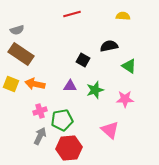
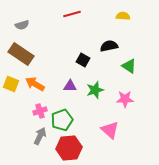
gray semicircle: moved 5 px right, 5 px up
orange arrow: rotated 18 degrees clockwise
green pentagon: rotated 10 degrees counterclockwise
